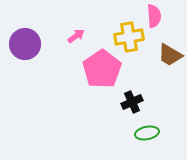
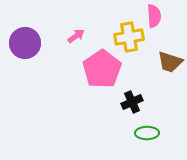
purple circle: moved 1 px up
brown trapezoid: moved 7 px down; rotated 12 degrees counterclockwise
green ellipse: rotated 10 degrees clockwise
